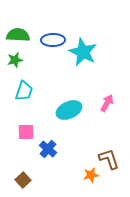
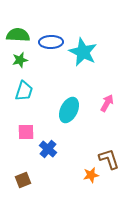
blue ellipse: moved 2 px left, 2 px down
green star: moved 5 px right
cyan ellipse: rotated 40 degrees counterclockwise
brown square: rotated 21 degrees clockwise
